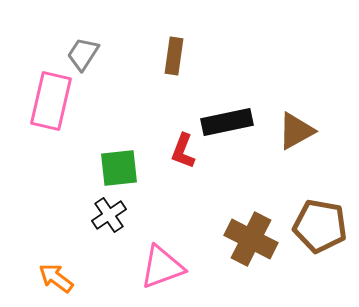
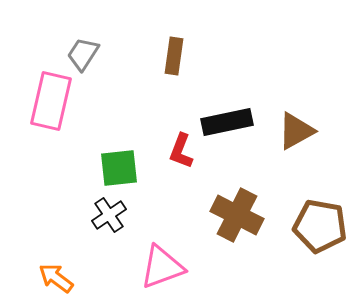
red L-shape: moved 2 px left
brown cross: moved 14 px left, 24 px up
